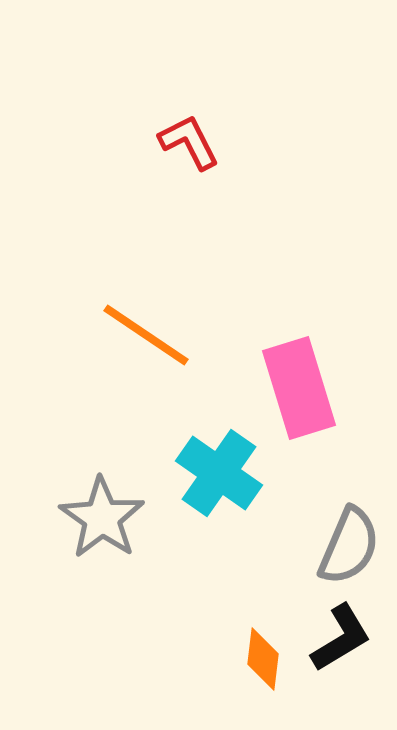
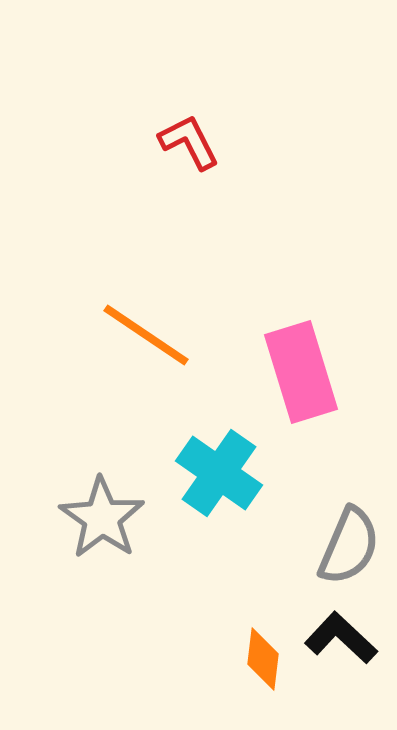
pink rectangle: moved 2 px right, 16 px up
black L-shape: rotated 106 degrees counterclockwise
